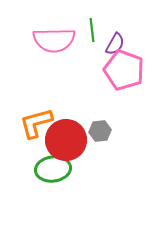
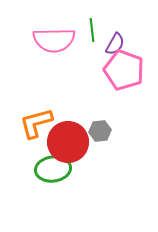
red circle: moved 2 px right, 2 px down
